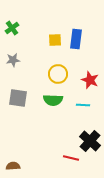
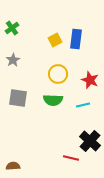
yellow square: rotated 24 degrees counterclockwise
gray star: rotated 24 degrees counterclockwise
cyan line: rotated 16 degrees counterclockwise
